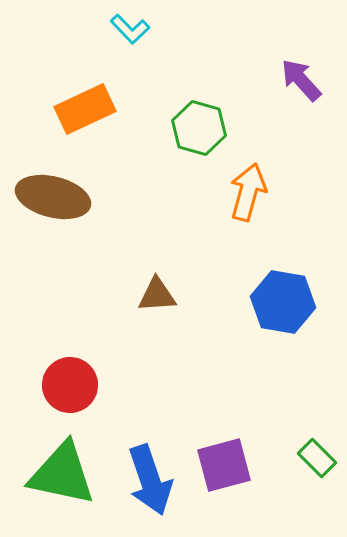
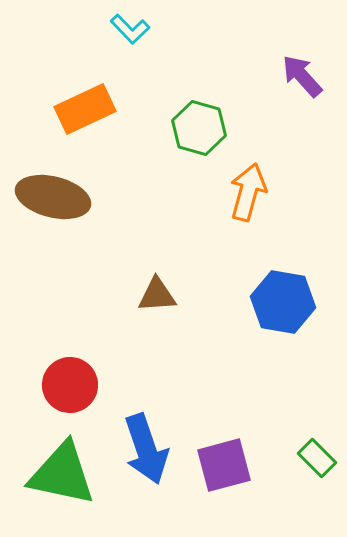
purple arrow: moved 1 px right, 4 px up
blue arrow: moved 4 px left, 31 px up
